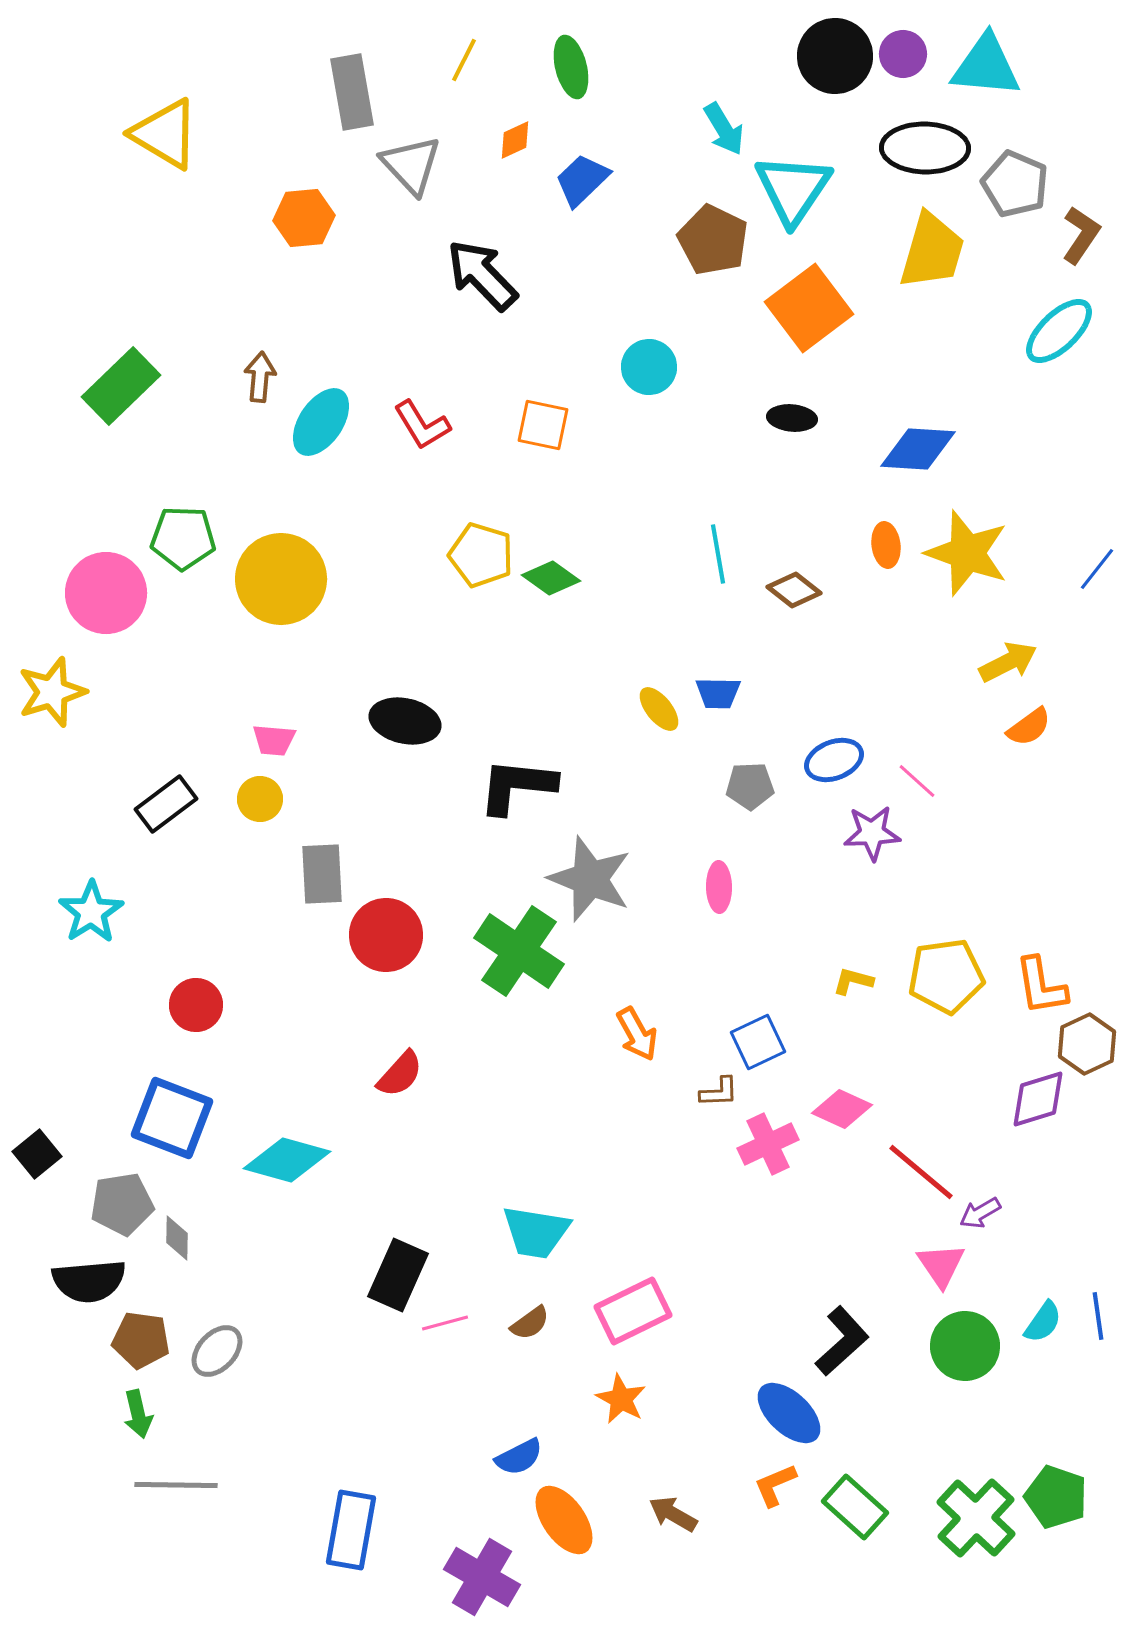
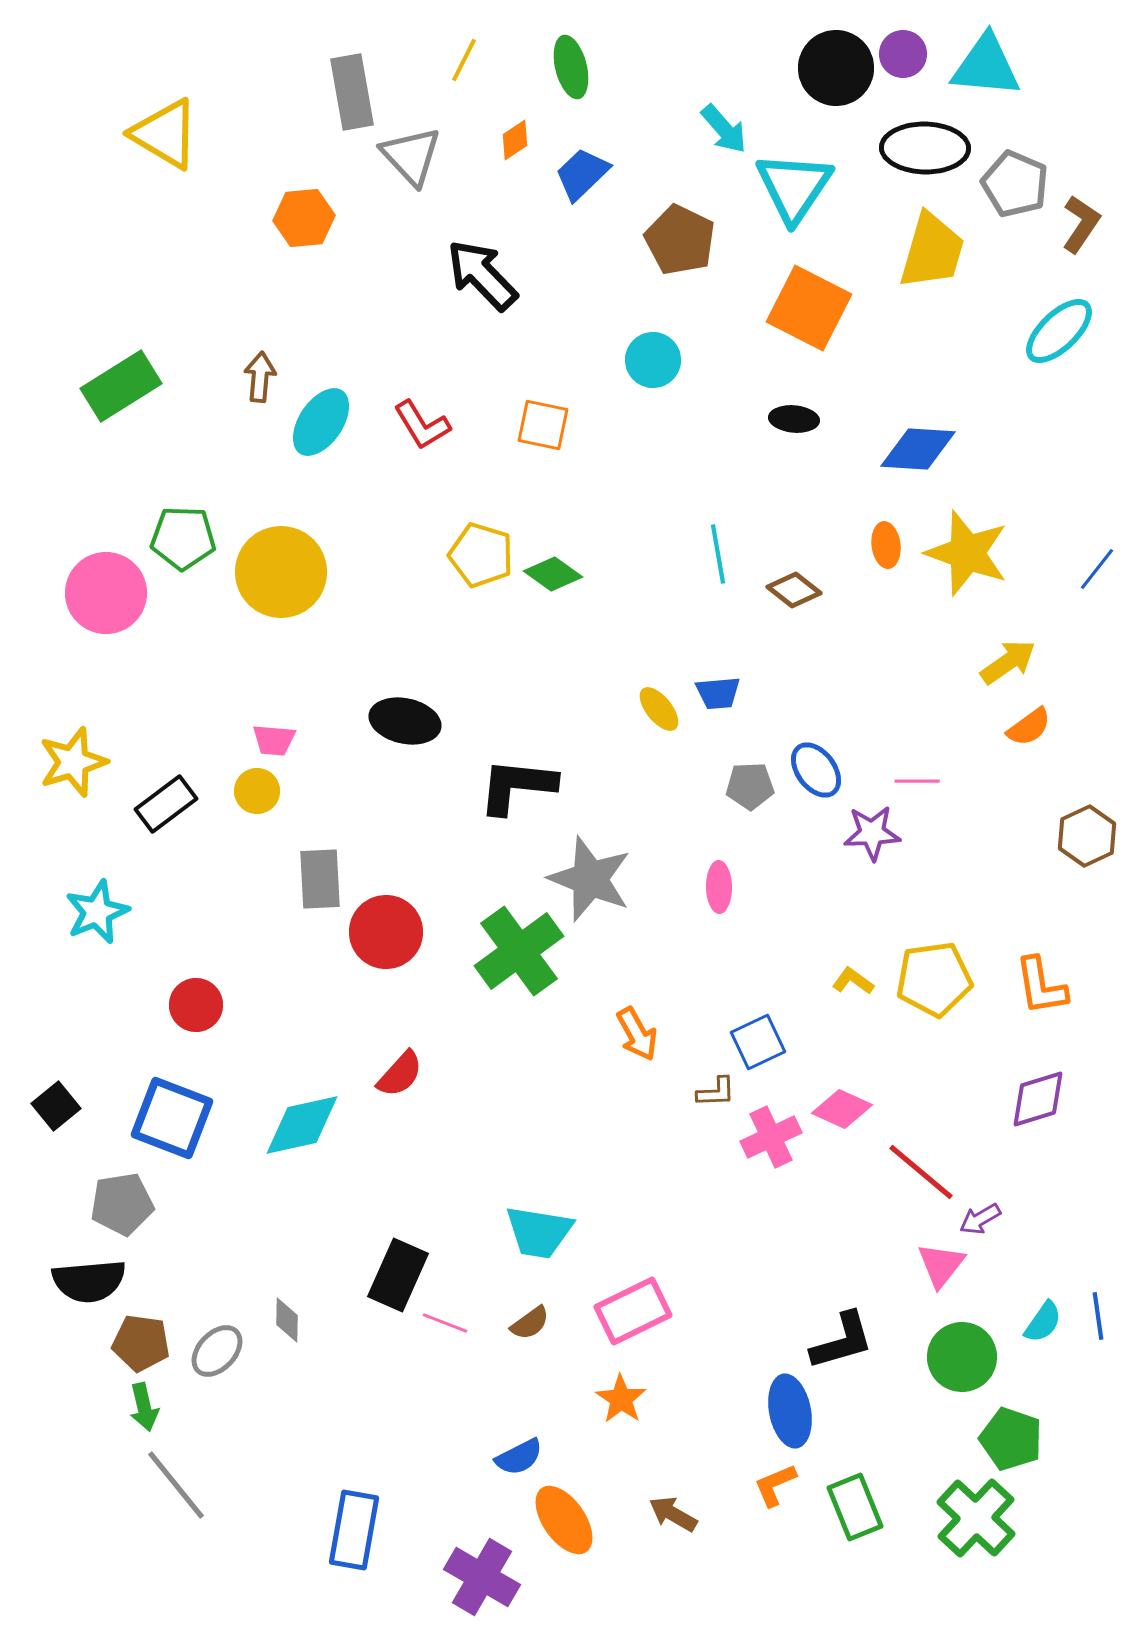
black circle at (835, 56): moved 1 px right, 12 px down
cyan arrow at (724, 129): rotated 10 degrees counterclockwise
orange diamond at (515, 140): rotated 9 degrees counterclockwise
gray triangle at (411, 165): moved 9 px up
blue trapezoid at (582, 180): moved 6 px up
cyan triangle at (793, 189): moved 1 px right, 2 px up
brown L-shape at (1081, 235): moved 11 px up
brown pentagon at (713, 240): moved 33 px left
orange square at (809, 308): rotated 26 degrees counterclockwise
cyan circle at (649, 367): moved 4 px right, 7 px up
green rectangle at (121, 386): rotated 12 degrees clockwise
black ellipse at (792, 418): moved 2 px right, 1 px down
green diamond at (551, 578): moved 2 px right, 4 px up
yellow circle at (281, 579): moved 7 px up
yellow arrow at (1008, 662): rotated 8 degrees counterclockwise
yellow star at (52, 692): moved 21 px right, 70 px down
blue trapezoid at (718, 693): rotated 6 degrees counterclockwise
blue ellipse at (834, 760): moved 18 px left, 10 px down; rotated 74 degrees clockwise
pink line at (917, 781): rotated 42 degrees counterclockwise
yellow circle at (260, 799): moved 3 px left, 8 px up
gray rectangle at (322, 874): moved 2 px left, 5 px down
cyan star at (91, 912): moved 6 px right; rotated 10 degrees clockwise
red circle at (386, 935): moved 3 px up
green cross at (519, 951): rotated 20 degrees clockwise
yellow pentagon at (946, 976): moved 12 px left, 3 px down
yellow L-shape at (853, 981): rotated 21 degrees clockwise
brown hexagon at (1087, 1044): moved 208 px up
brown L-shape at (719, 1092): moved 3 px left
pink cross at (768, 1144): moved 3 px right, 7 px up
black square at (37, 1154): moved 19 px right, 48 px up
cyan diamond at (287, 1160): moved 15 px right, 35 px up; rotated 28 degrees counterclockwise
purple arrow at (980, 1213): moved 6 px down
cyan trapezoid at (536, 1232): moved 3 px right
gray diamond at (177, 1238): moved 110 px right, 82 px down
pink triangle at (941, 1265): rotated 12 degrees clockwise
pink line at (445, 1323): rotated 36 degrees clockwise
brown pentagon at (141, 1340): moved 3 px down
black L-shape at (842, 1341): rotated 26 degrees clockwise
green circle at (965, 1346): moved 3 px left, 11 px down
orange star at (621, 1399): rotated 6 degrees clockwise
blue ellipse at (789, 1413): moved 1 px right, 2 px up; rotated 36 degrees clockwise
green arrow at (138, 1414): moved 6 px right, 7 px up
gray line at (176, 1485): rotated 50 degrees clockwise
green pentagon at (1056, 1497): moved 45 px left, 58 px up
green rectangle at (855, 1507): rotated 26 degrees clockwise
blue rectangle at (351, 1530): moved 3 px right
